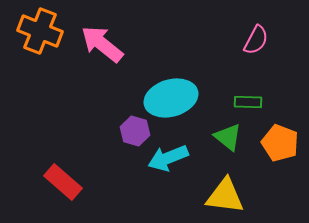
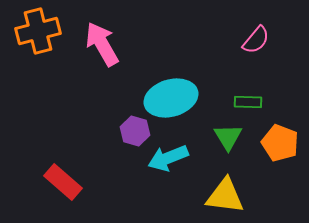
orange cross: moved 2 px left; rotated 36 degrees counterclockwise
pink semicircle: rotated 12 degrees clockwise
pink arrow: rotated 21 degrees clockwise
green triangle: rotated 20 degrees clockwise
